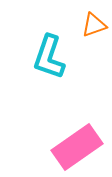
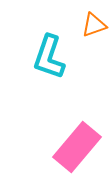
pink rectangle: rotated 15 degrees counterclockwise
